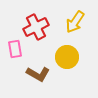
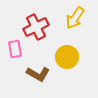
yellow arrow: moved 4 px up
